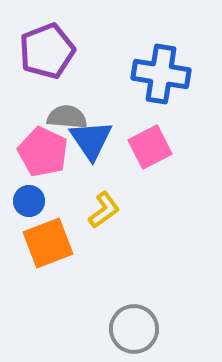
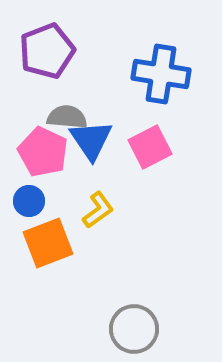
yellow L-shape: moved 6 px left
